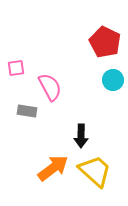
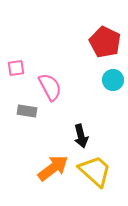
black arrow: rotated 15 degrees counterclockwise
